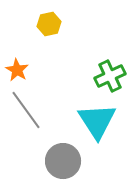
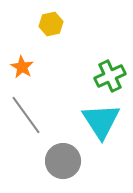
yellow hexagon: moved 2 px right
orange star: moved 5 px right, 3 px up
gray line: moved 5 px down
cyan triangle: moved 4 px right
